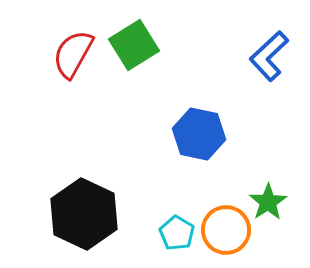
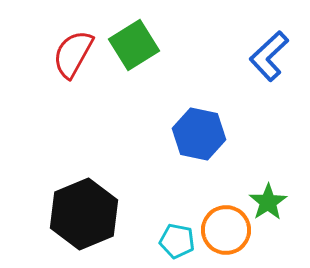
black hexagon: rotated 12 degrees clockwise
cyan pentagon: moved 8 px down; rotated 20 degrees counterclockwise
